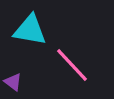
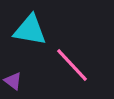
purple triangle: moved 1 px up
